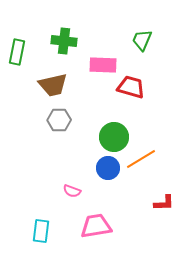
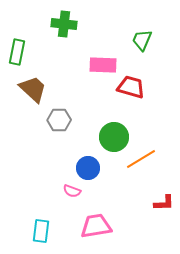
green cross: moved 17 px up
brown trapezoid: moved 20 px left, 4 px down; rotated 124 degrees counterclockwise
blue circle: moved 20 px left
